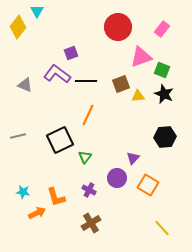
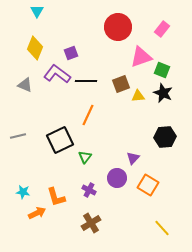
yellow diamond: moved 17 px right, 21 px down; rotated 15 degrees counterclockwise
black star: moved 1 px left, 1 px up
